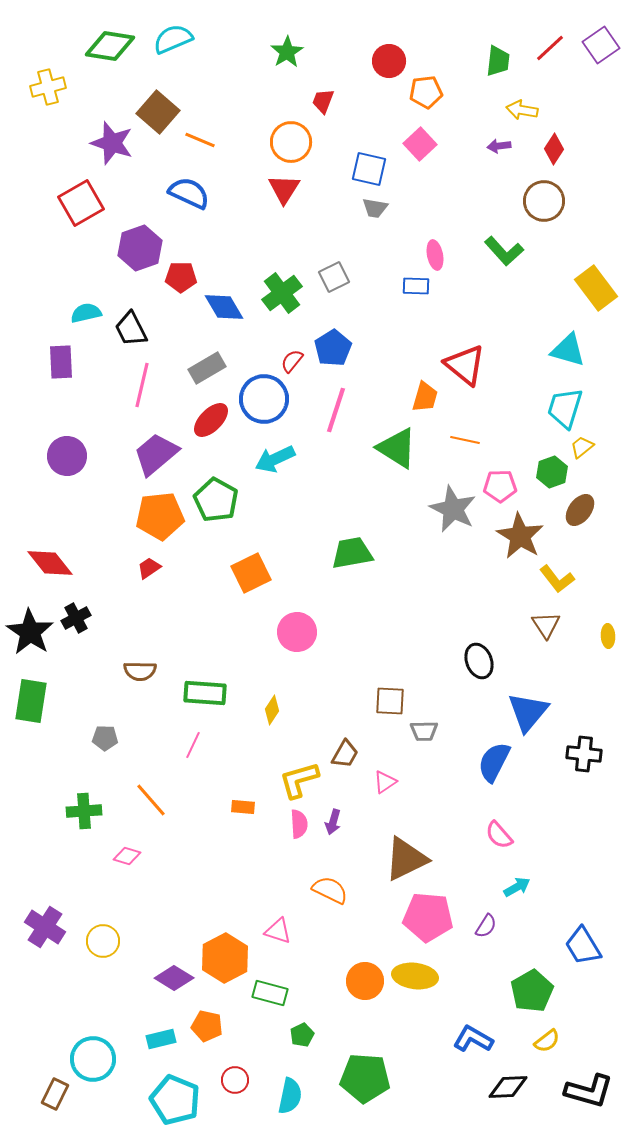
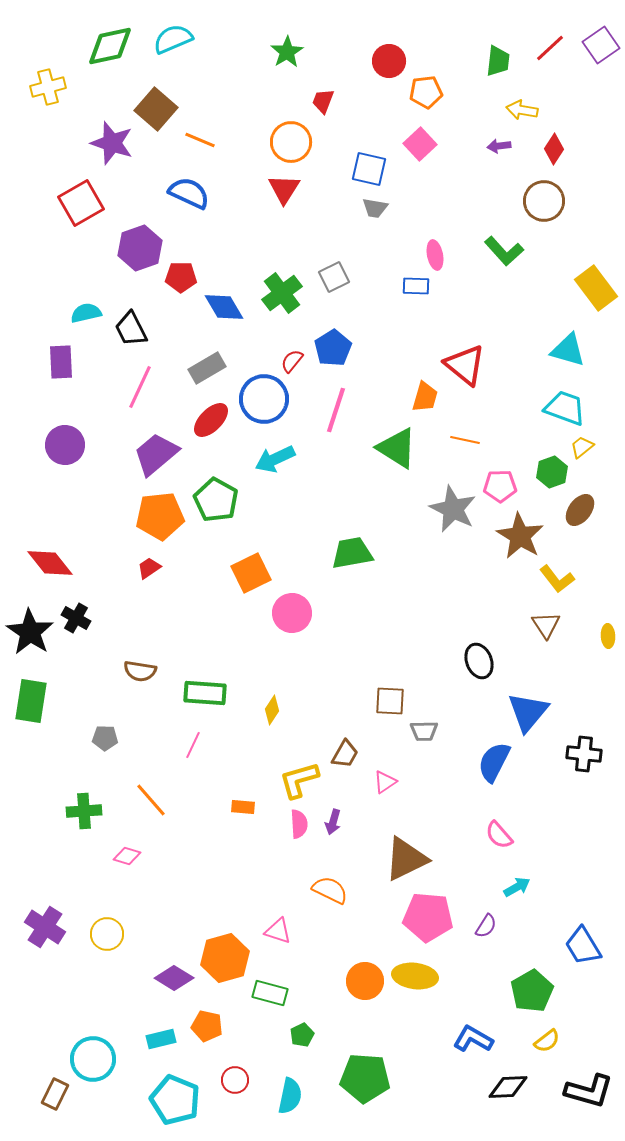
green diamond at (110, 46): rotated 21 degrees counterclockwise
brown square at (158, 112): moved 2 px left, 3 px up
pink line at (142, 385): moved 2 px left, 2 px down; rotated 12 degrees clockwise
cyan trapezoid at (565, 408): rotated 93 degrees clockwise
purple circle at (67, 456): moved 2 px left, 11 px up
black cross at (76, 618): rotated 32 degrees counterclockwise
pink circle at (297, 632): moved 5 px left, 19 px up
brown semicircle at (140, 671): rotated 8 degrees clockwise
yellow circle at (103, 941): moved 4 px right, 7 px up
orange hexagon at (225, 958): rotated 12 degrees clockwise
